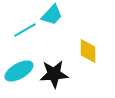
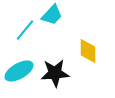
cyan line: rotated 20 degrees counterclockwise
black star: moved 1 px right, 1 px up
